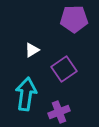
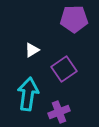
cyan arrow: moved 2 px right
